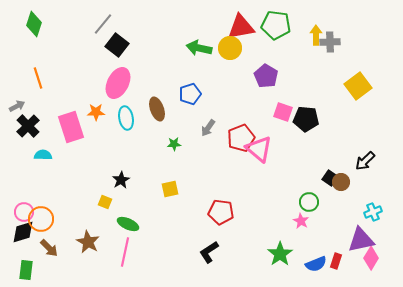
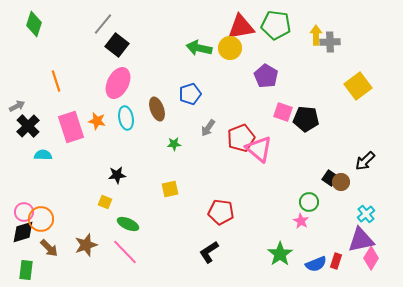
orange line at (38, 78): moved 18 px right, 3 px down
orange star at (96, 112): moved 1 px right, 9 px down; rotated 12 degrees clockwise
black star at (121, 180): moved 4 px left, 5 px up; rotated 24 degrees clockwise
cyan cross at (373, 212): moved 7 px left, 2 px down; rotated 18 degrees counterclockwise
brown star at (88, 242): moved 2 px left, 3 px down; rotated 25 degrees clockwise
pink line at (125, 252): rotated 56 degrees counterclockwise
